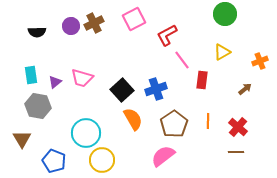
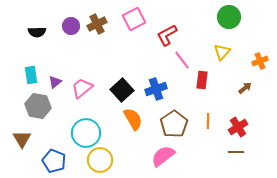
green circle: moved 4 px right, 3 px down
brown cross: moved 3 px right, 1 px down
yellow triangle: rotated 18 degrees counterclockwise
pink trapezoid: moved 10 px down; rotated 125 degrees clockwise
brown arrow: moved 1 px up
red cross: rotated 18 degrees clockwise
yellow circle: moved 2 px left
